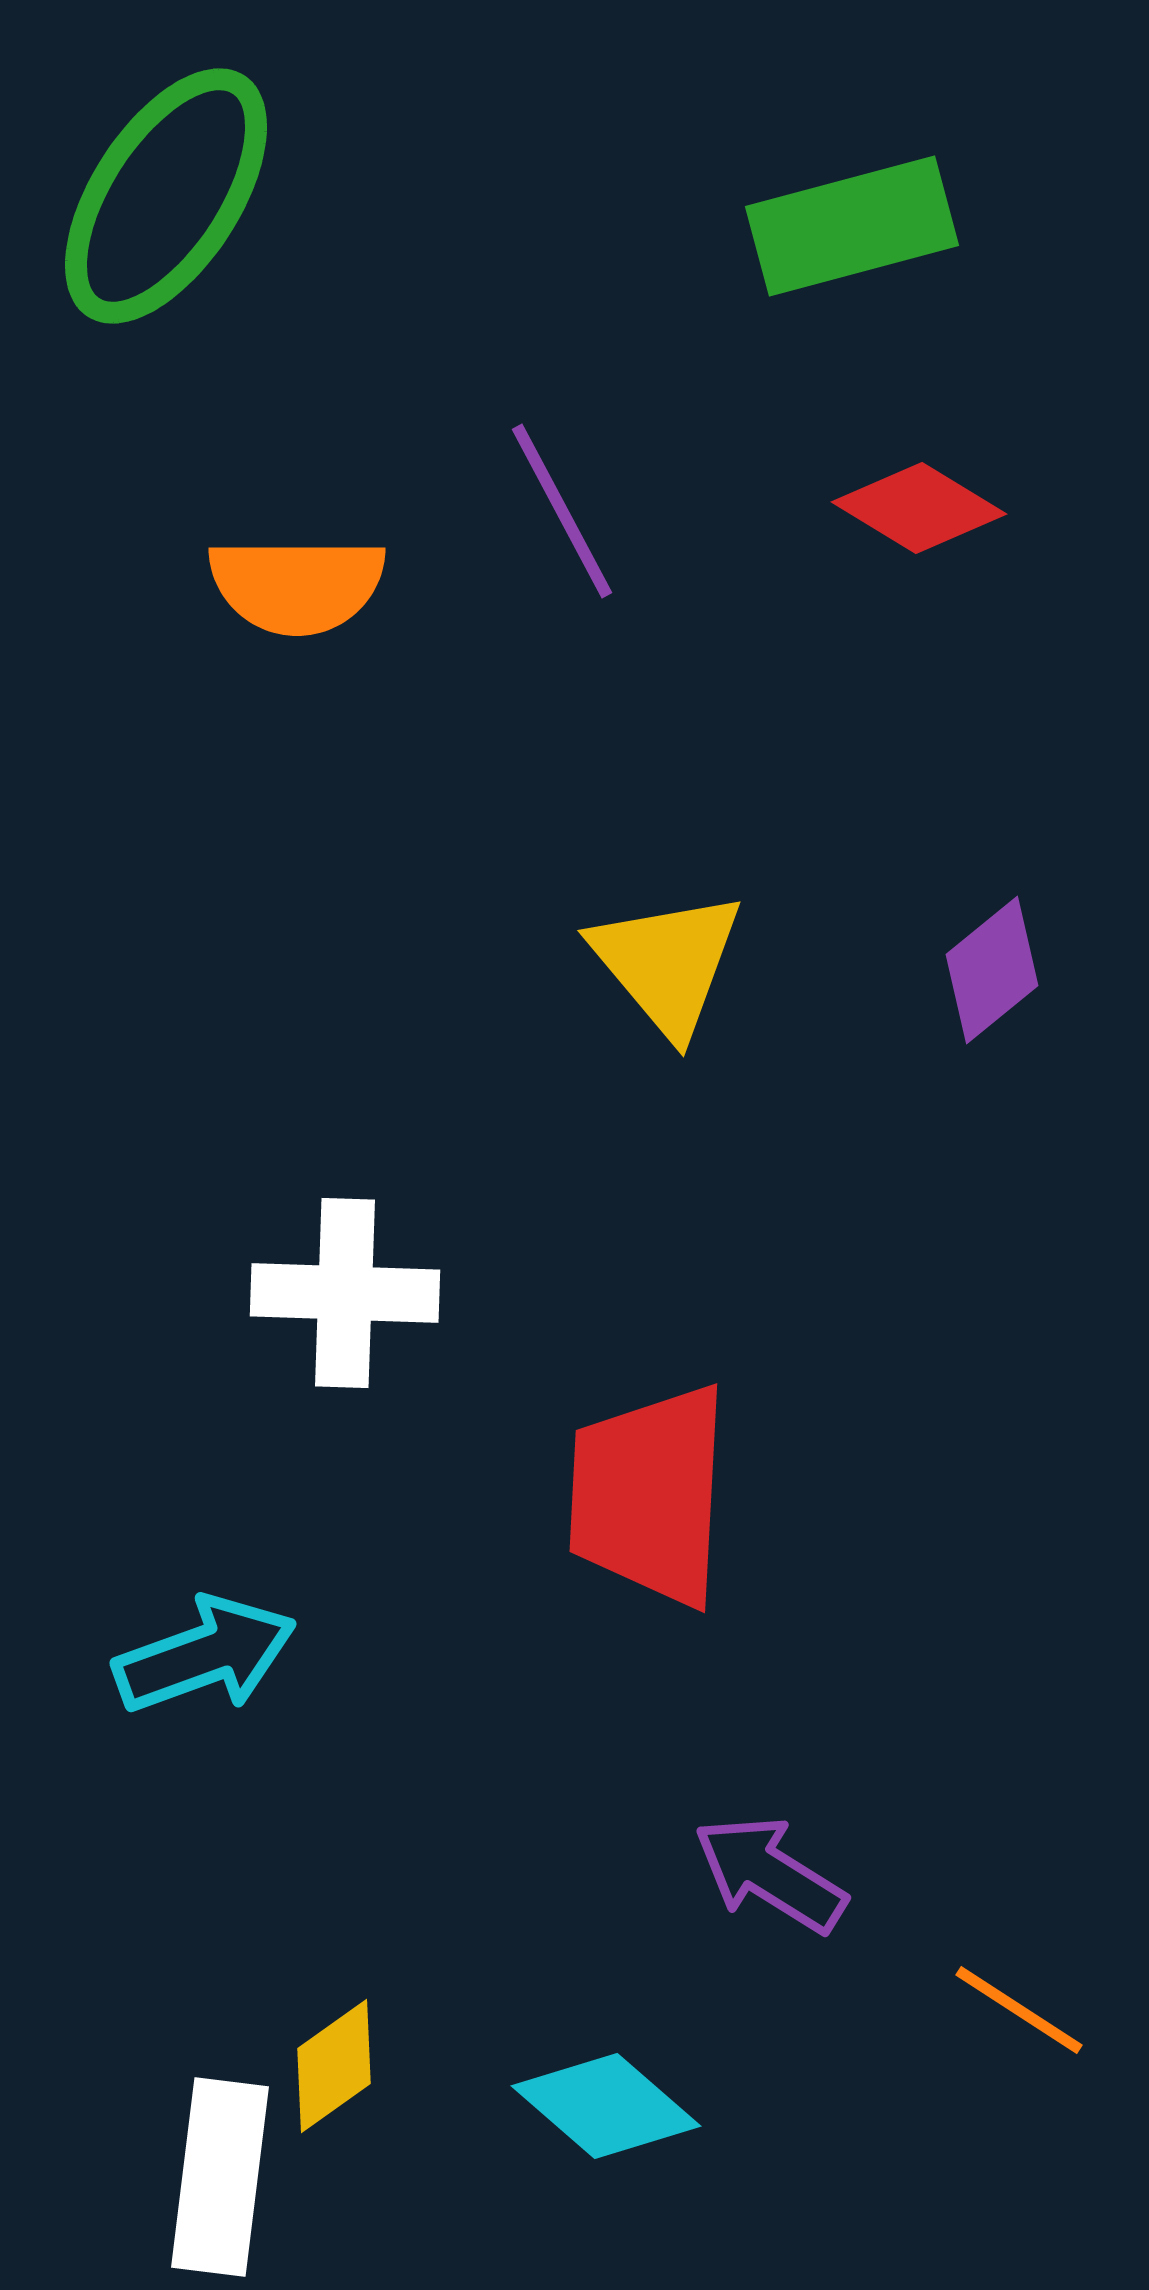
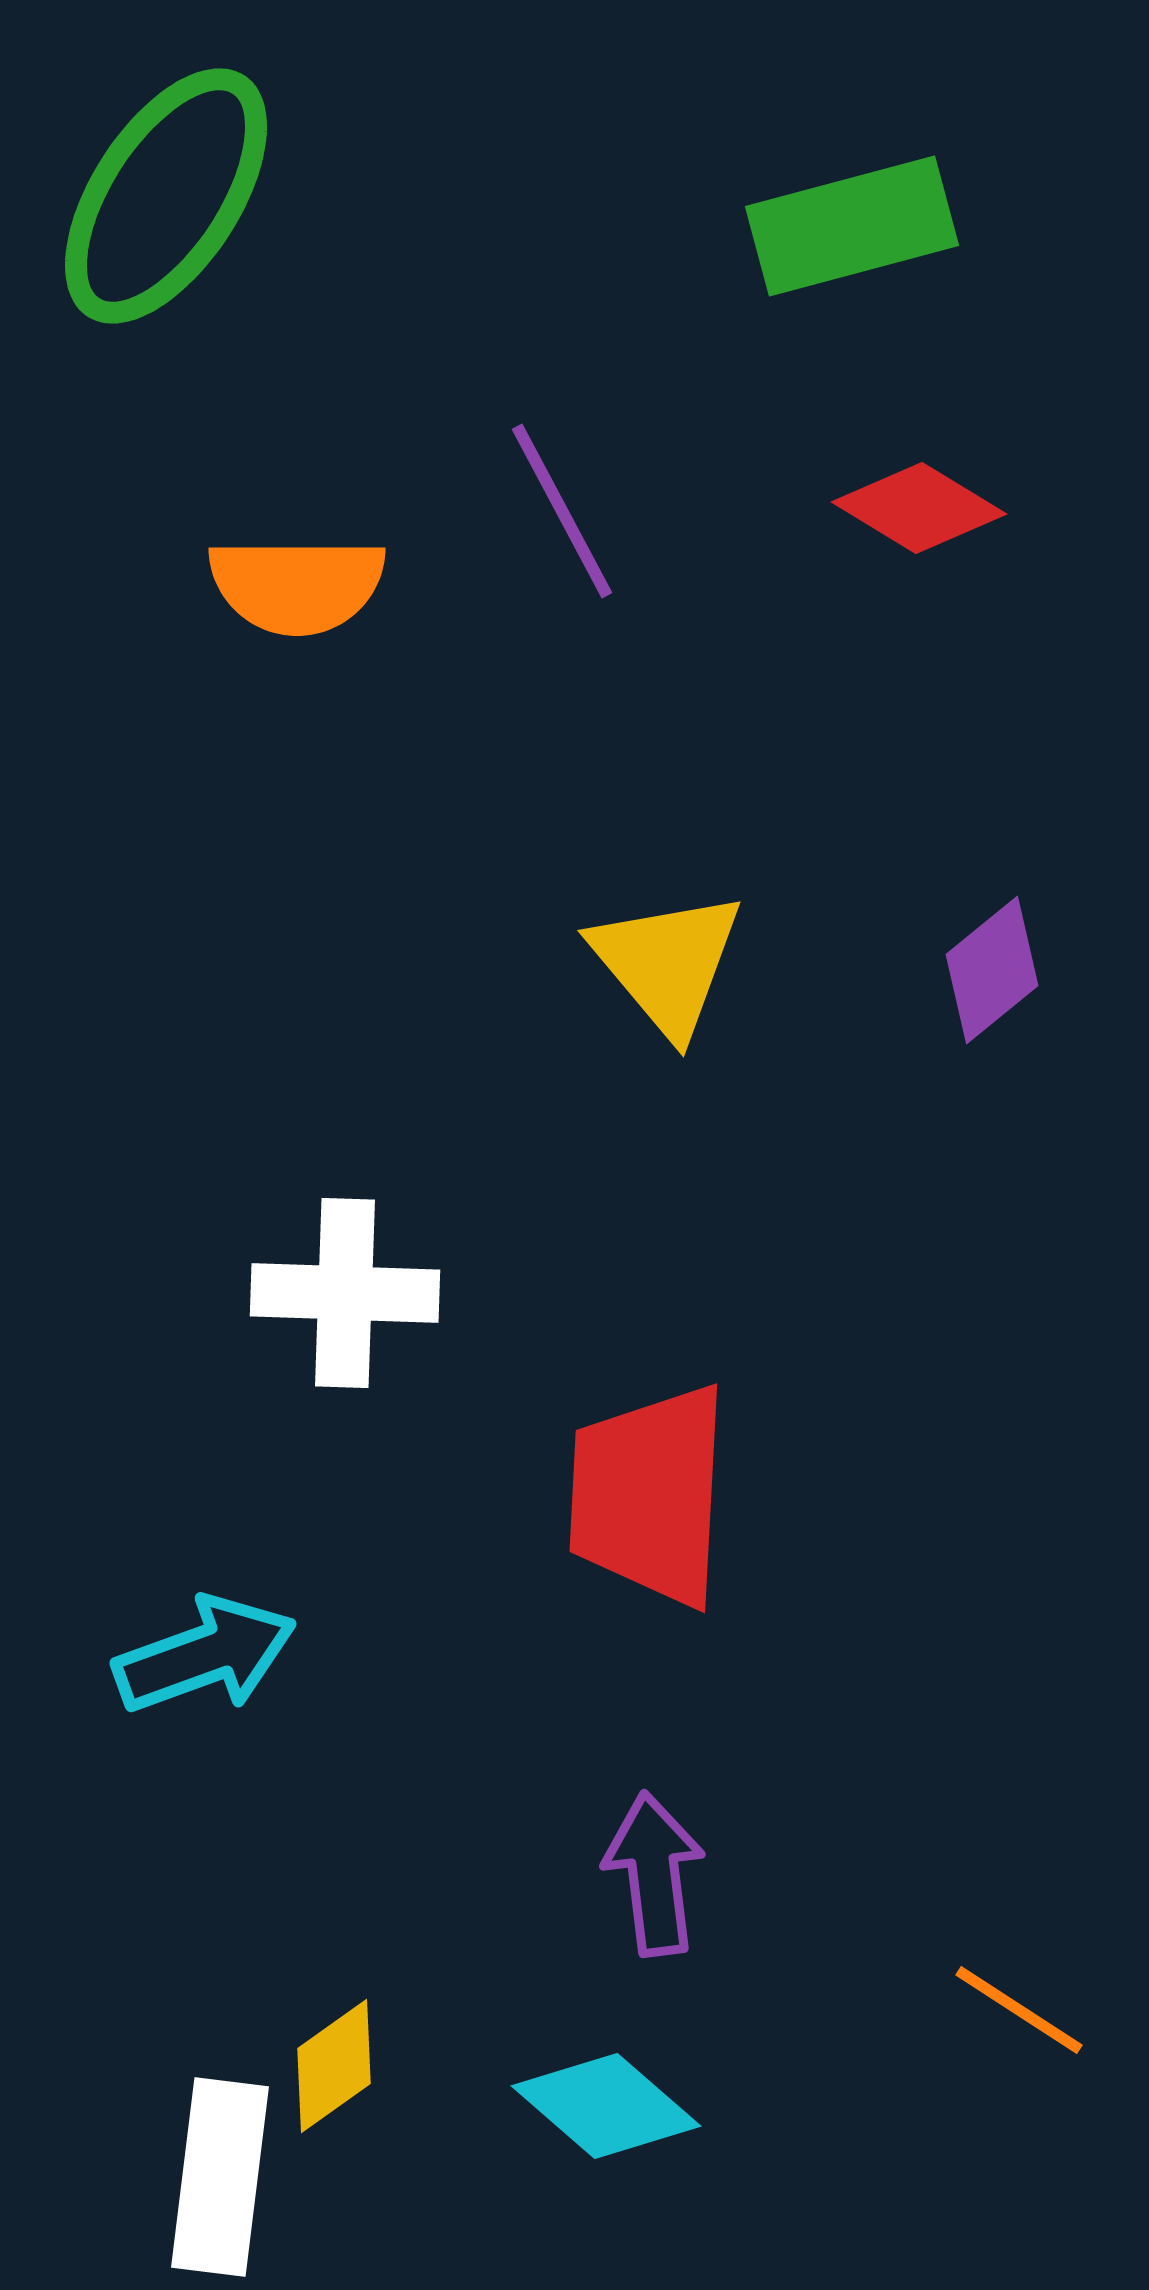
purple arrow: moved 116 px left; rotated 51 degrees clockwise
